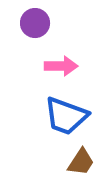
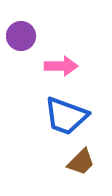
purple circle: moved 14 px left, 13 px down
brown trapezoid: rotated 12 degrees clockwise
